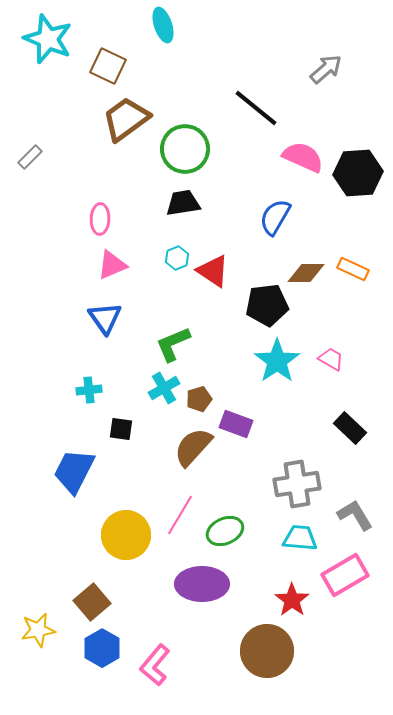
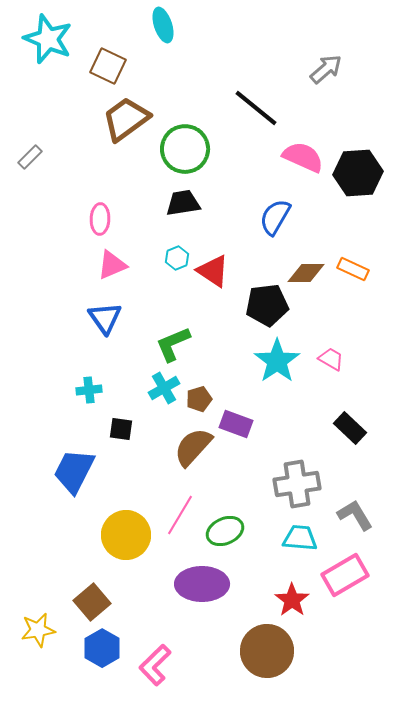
pink L-shape at (155, 665): rotated 6 degrees clockwise
